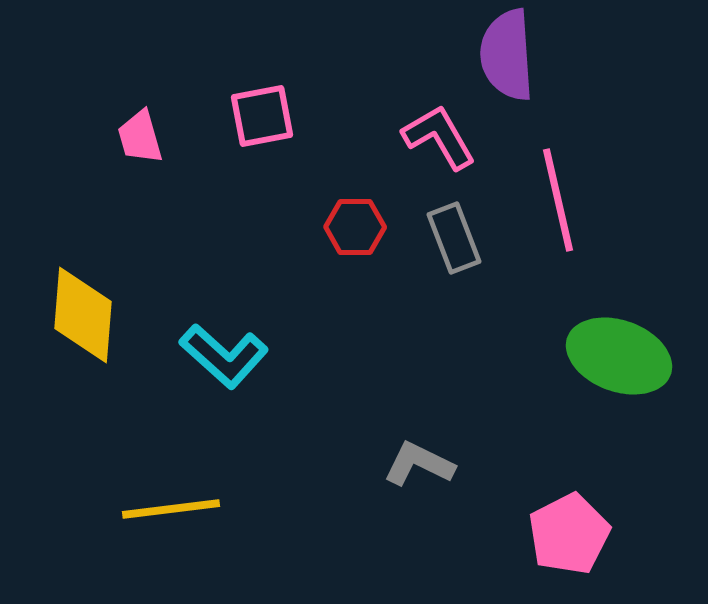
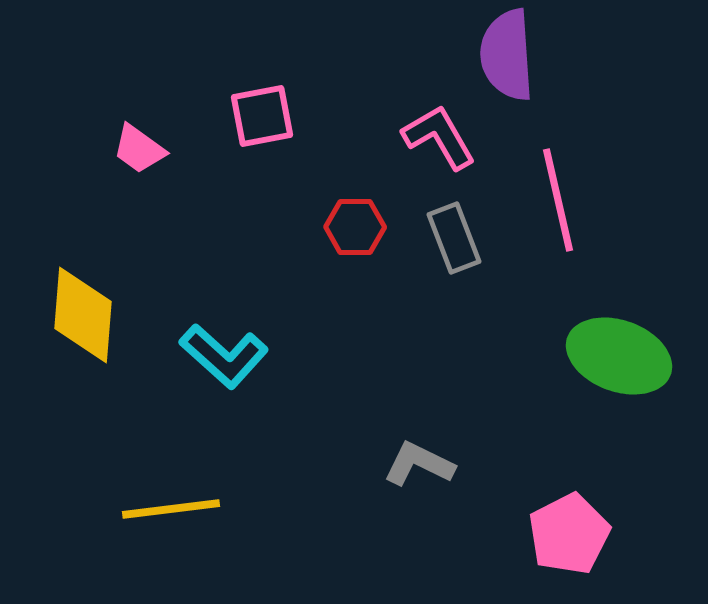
pink trapezoid: moved 1 px left, 12 px down; rotated 38 degrees counterclockwise
